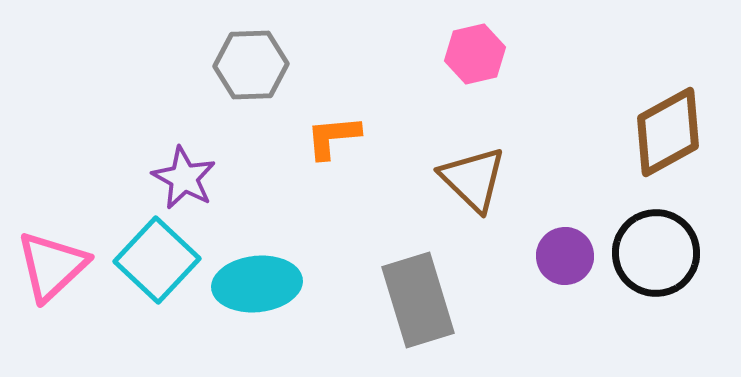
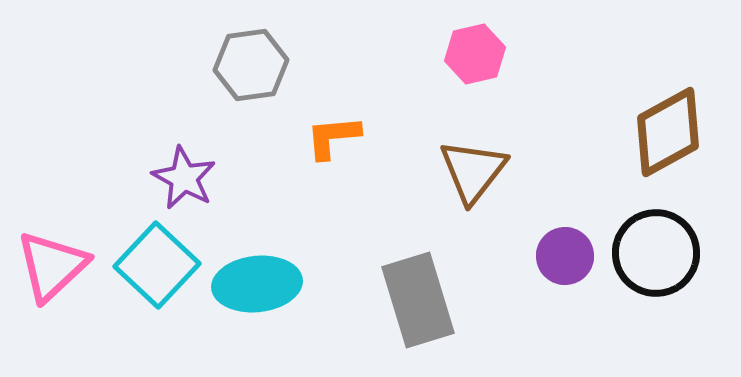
gray hexagon: rotated 6 degrees counterclockwise
brown triangle: moved 8 px up; rotated 24 degrees clockwise
cyan square: moved 5 px down
